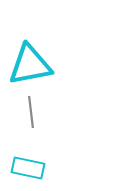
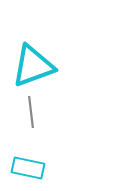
cyan triangle: moved 3 px right, 1 px down; rotated 9 degrees counterclockwise
